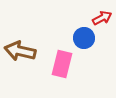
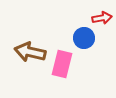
red arrow: rotated 18 degrees clockwise
brown arrow: moved 10 px right, 1 px down
